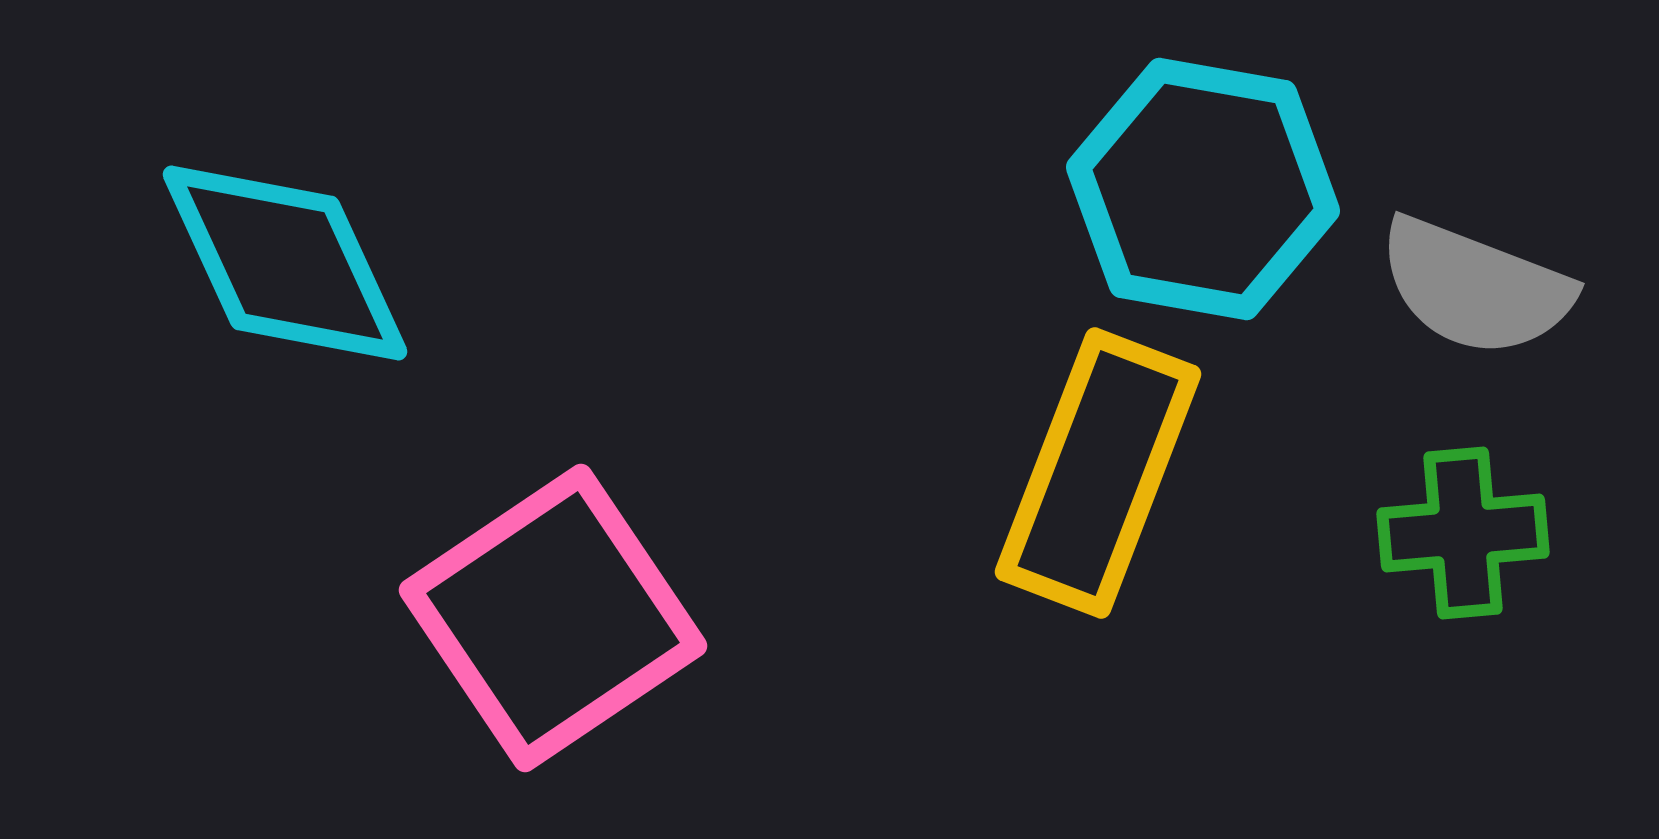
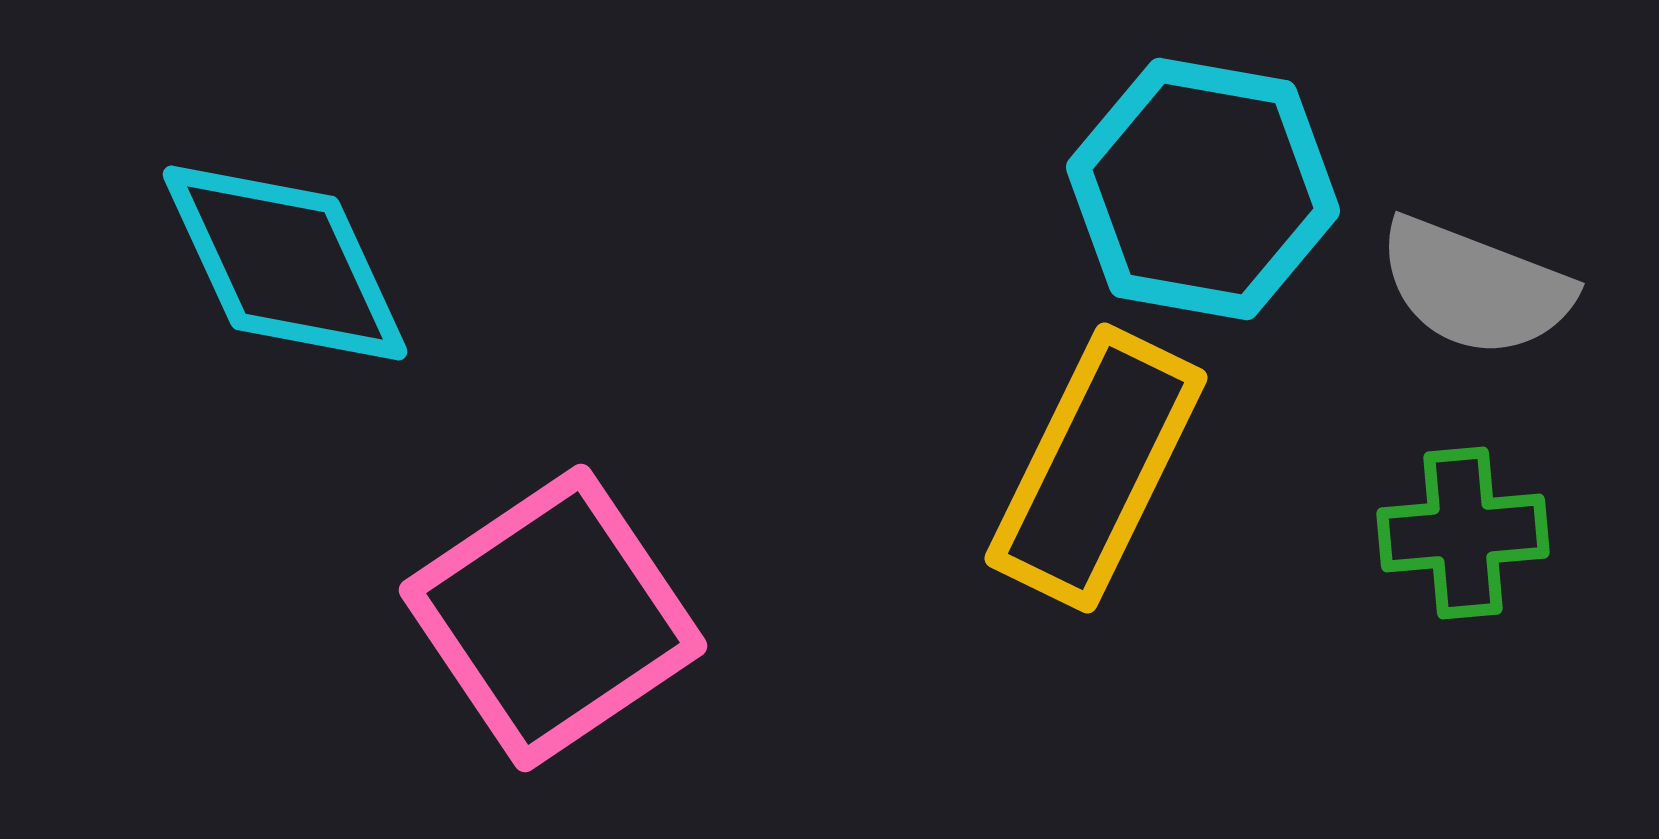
yellow rectangle: moved 2 px left, 5 px up; rotated 5 degrees clockwise
